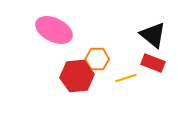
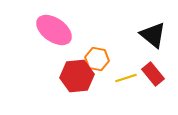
pink ellipse: rotated 9 degrees clockwise
orange hexagon: rotated 10 degrees clockwise
red rectangle: moved 11 px down; rotated 30 degrees clockwise
